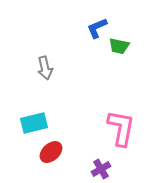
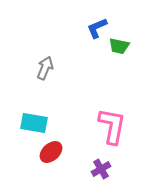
gray arrow: rotated 145 degrees counterclockwise
cyan rectangle: rotated 24 degrees clockwise
pink L-shape: moved 9 px left, 2 px up
